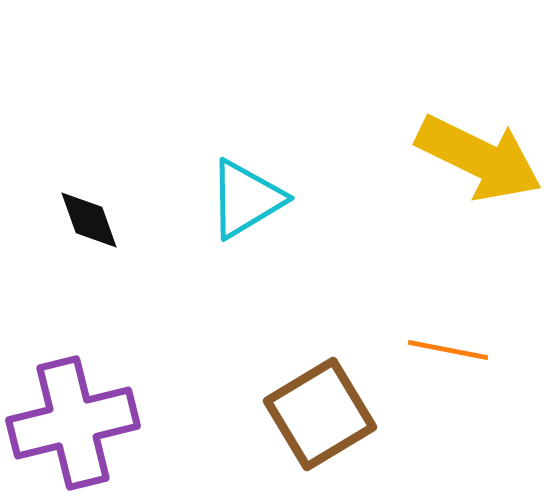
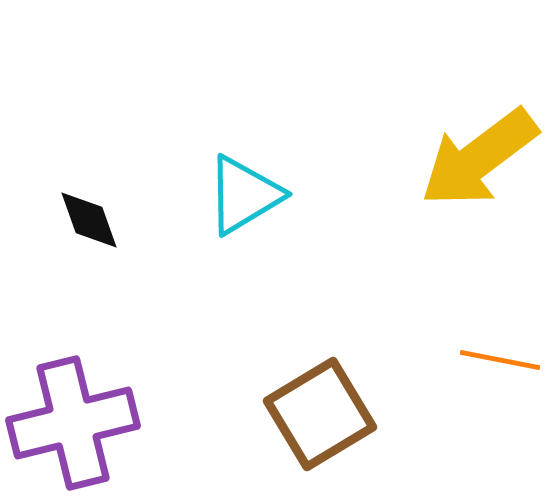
yellow arrow: rotated 117 degrees clockwise
cyan triangle: moved 2 px left, 4 px up
orange line: moved 52 px right, 10 px down
